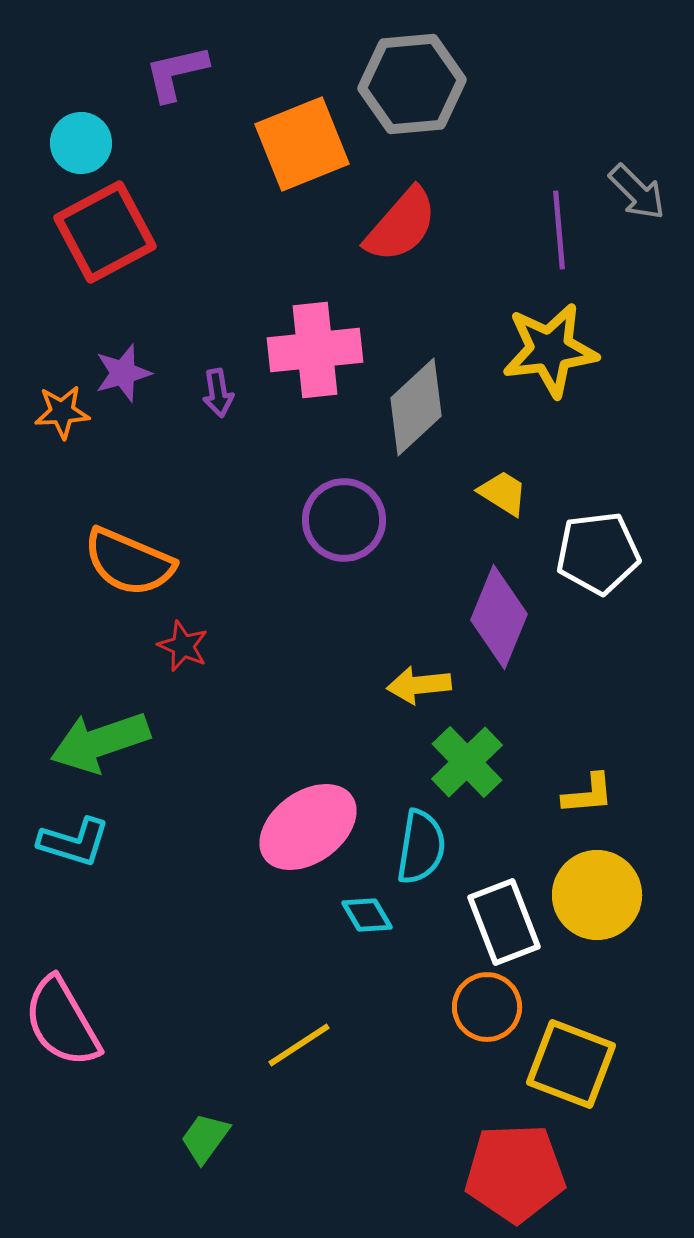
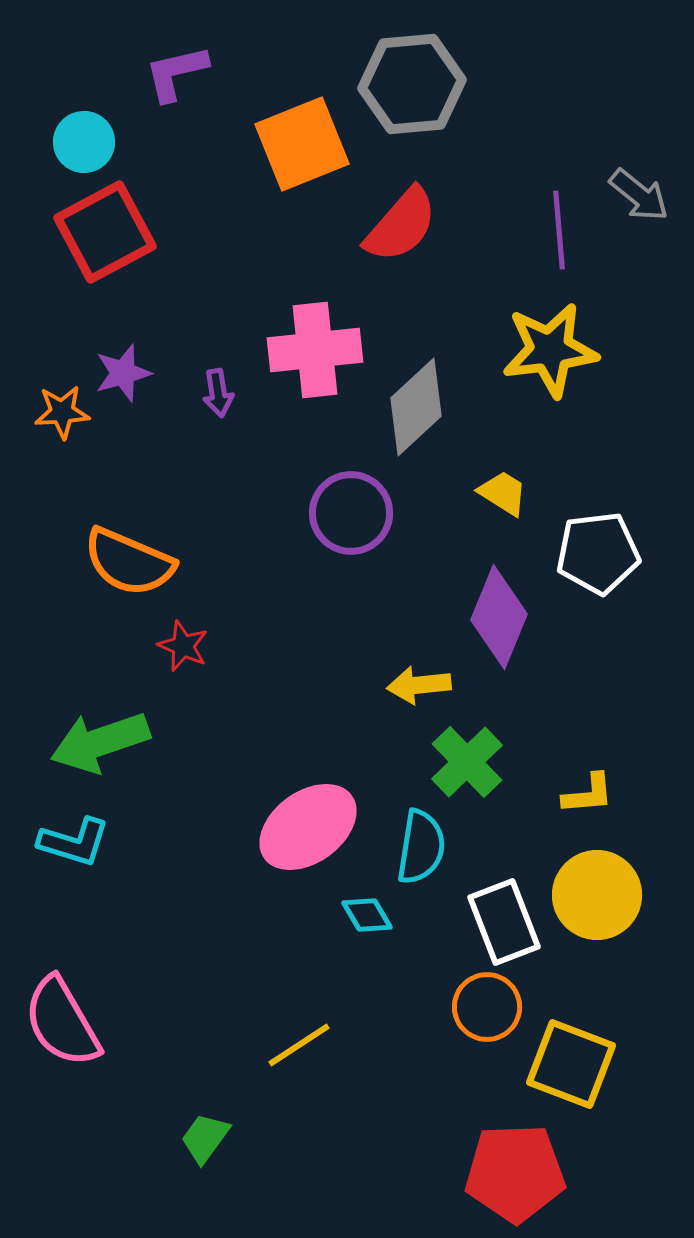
cyan circle: moved 3 px right, 1 px up
gray arrow: moved 2 px right, 3 px down; rotated 6 degrees counterclockwise
purple circle: moved 7 px right, 7 px up
